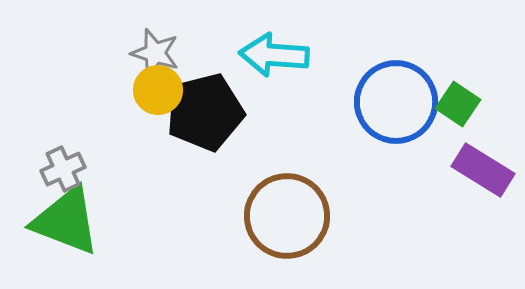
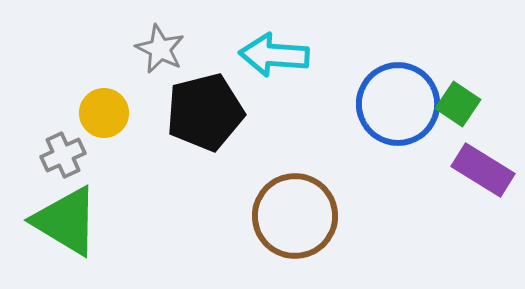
gray star: moved 5 px right, 4 px up; rotated 9 degrees clockwise
yellow circle: moved 54 px left, 23 px down
blue circle: moved 2 px right, 2 px down
gray cross: moved 14 px up
brown circle: moved 8 px right
green triangle: rotated 10 degrees clockwise
